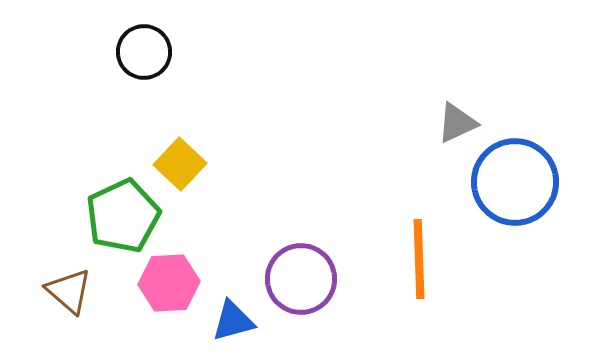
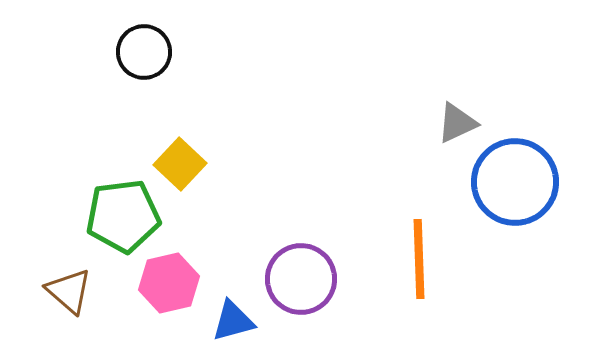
green pentagon: rotated 18 degrees clockwise
pink hexagon: rotated 10 degrees counterclockwise
